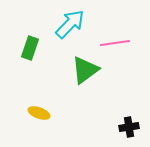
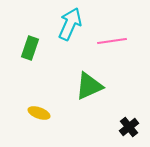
cyan arrow: rotated 20 degrees counterclockwise
pink line: moved 3 px left, 2 px up
green triangle: moved 4 px right, 16 px down; rotated 12 degrees clockwise
black cross: rotated 30 degrees counterclockwise
